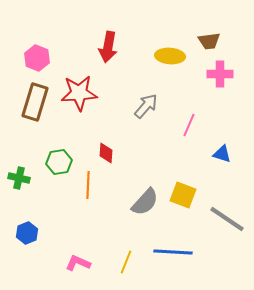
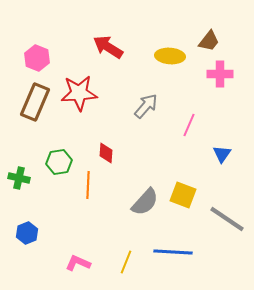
brown trapezoid: rotated 45 degrees counterclockwise
red arrow: rotated 112 degrees clockwise
brown rectangle: rotated 6 degrees clockwise
blue triangle: rotated 48 degrees clockwise
